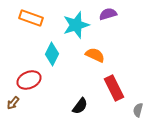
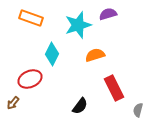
cyan star: moved 2 px right
orange semicircle: rotated 42 degrees counterclockwise
red ellipse: moved 1 px right, 1 px up
